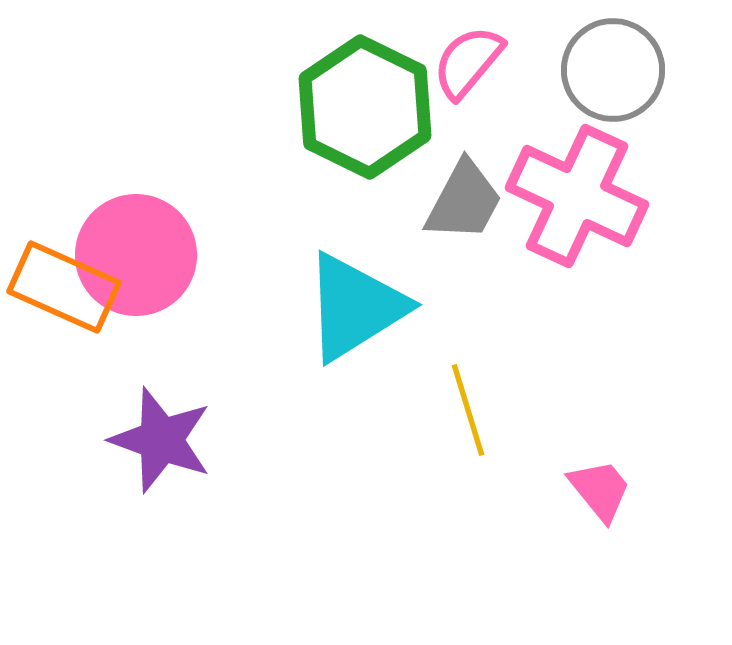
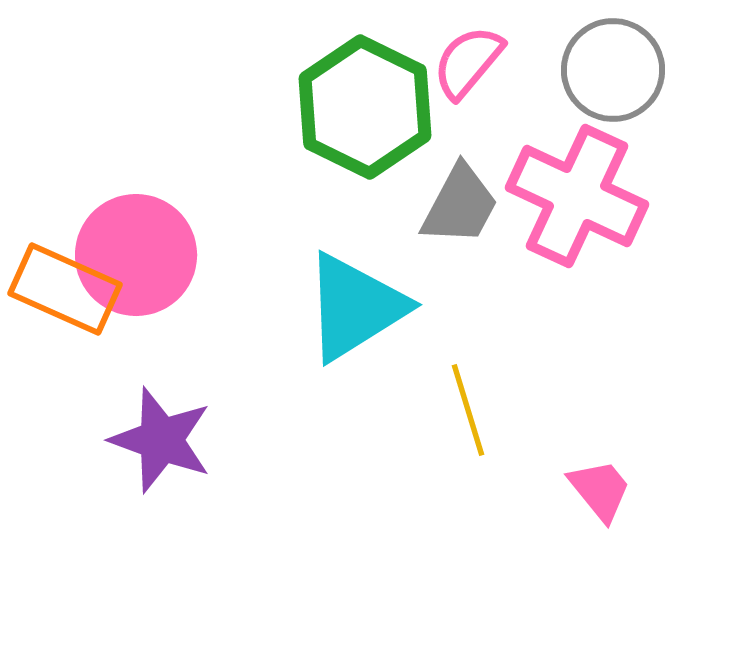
gray trapezoid: moved 4 px left, 4 px down
orange rectangle: moved 1 px right, 2 px down
